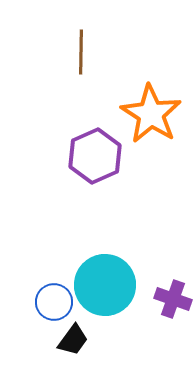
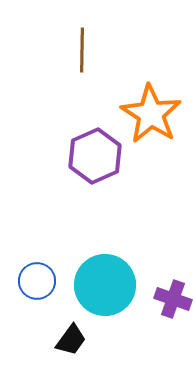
brown line: moved 1 px right, 2 px up
blue circle: moved 17 px left, 21 px up
black trapezoid: moved 2 px left
